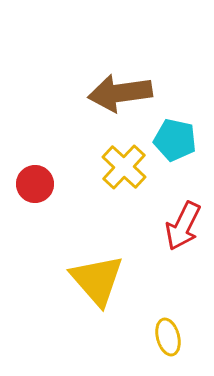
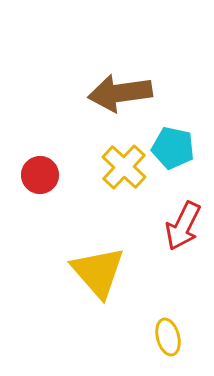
cyan pentagon: moved 2 px left, 8 px down
red circle: moved 5 px right, 9 px up
yellow triangle: moved 1 px right, 8 px up
